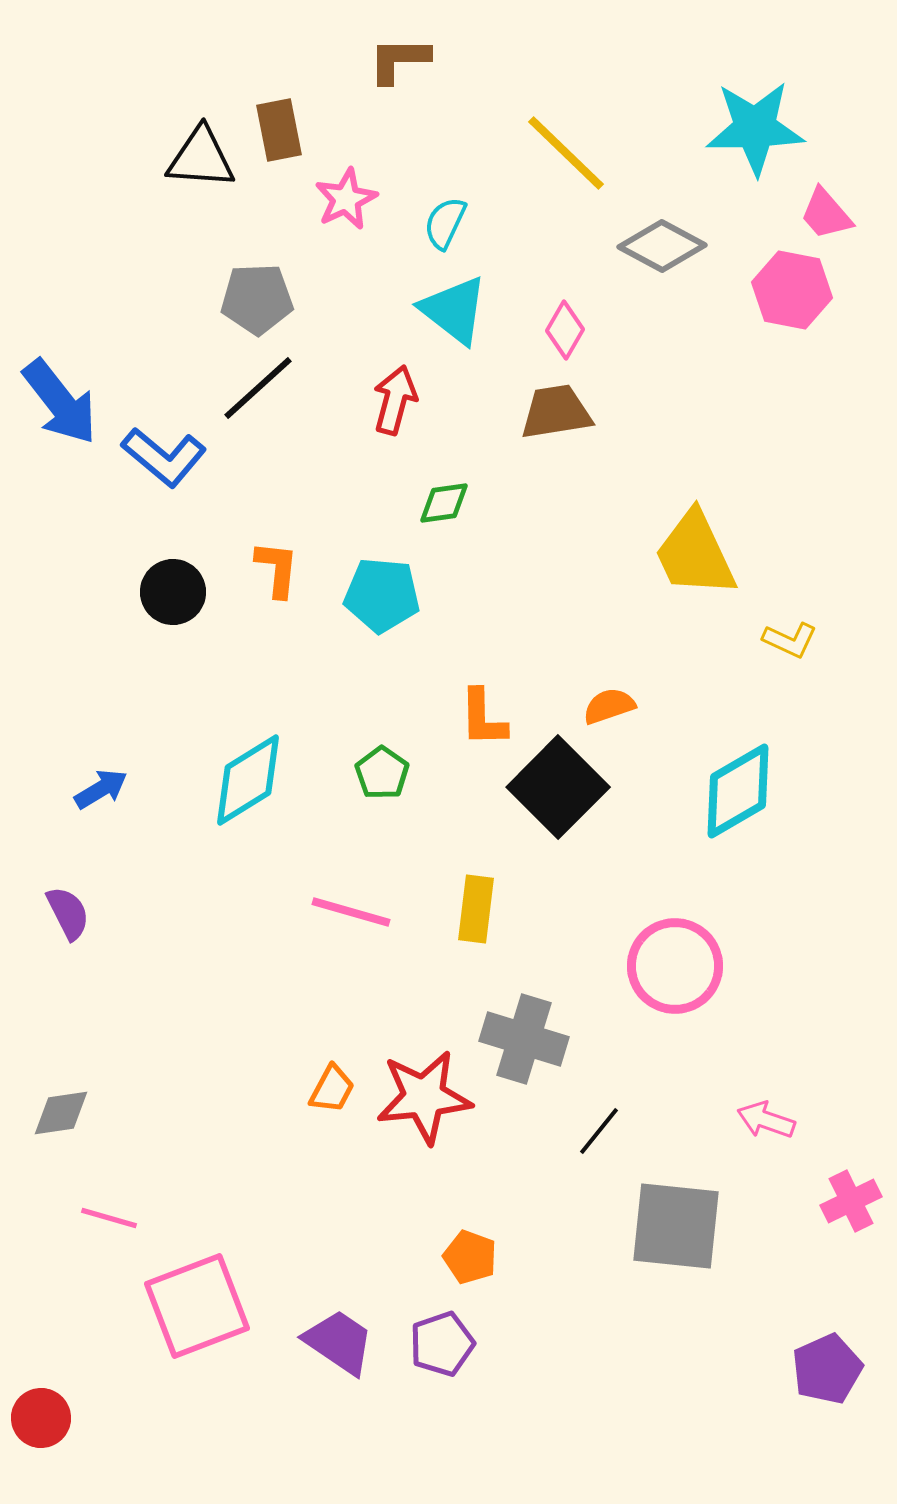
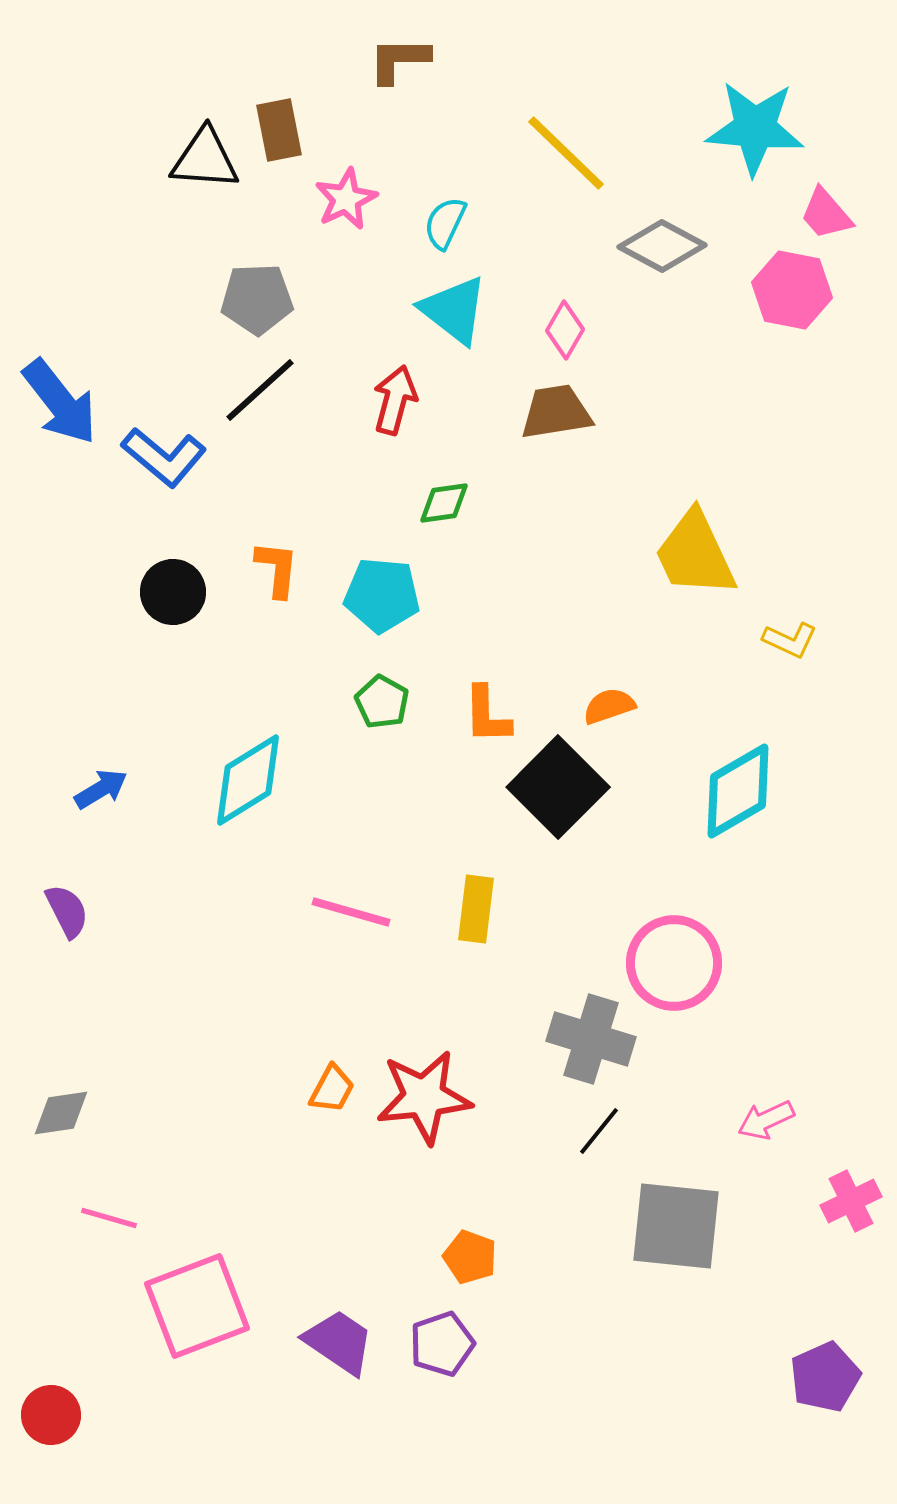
cyan star at (755, 128): rotated 6 degrees clockwise
black triangle at (201, 158): moved 4 px right, 1 px down
black line at (258, 388): moved 2 px right, 2 px down
orange L-shape at (483, 718): moved 4 px right, 3 px up
green pentagon at (382, 773): moved 71 px up; rotated 6 degrees counterclockwise
purple semicircle at (68, 913): moved 1 px left, 2 px up
pink circle at (675, 966): moved 1 px left, 3 px up
gray cross at (524, 1039): moved 67 px right
pink arrow at (766, 1120): rotated 44 degrees counterclockwise
purple pentagon at (827, 1369): moved 2 px left, 8 px down
red circle at (41, 1418): moved 10 px right, 3 px up
